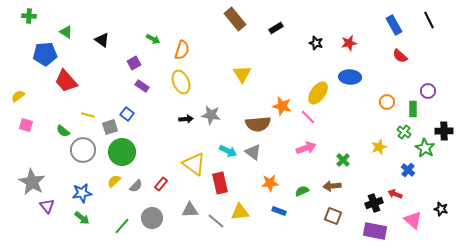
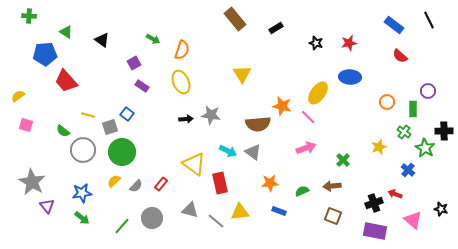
blue rectangle at (394, 25): rotated 24 degrees counterclockwise
gray triangle at (190, 210): rotated 18 degrees clockwise
